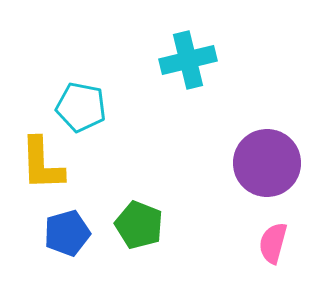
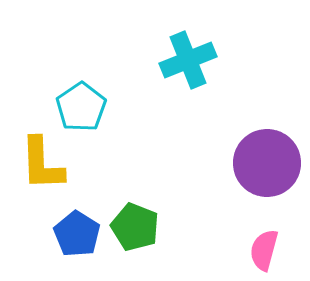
cyan cross: rotated 8 degrees counterclockwise
cyan pentagon: rotated 27 degrees clockwise
green pentagon: moved 4 px left, 2 px down
blue pentagon: moved 10 px right, 1 px down; rotated 24 degrees counterclockwise
pink semicircle: moved 9 px left, 7 px down
